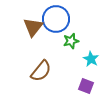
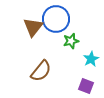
cyan star: rotated 14 degrees clockwise
